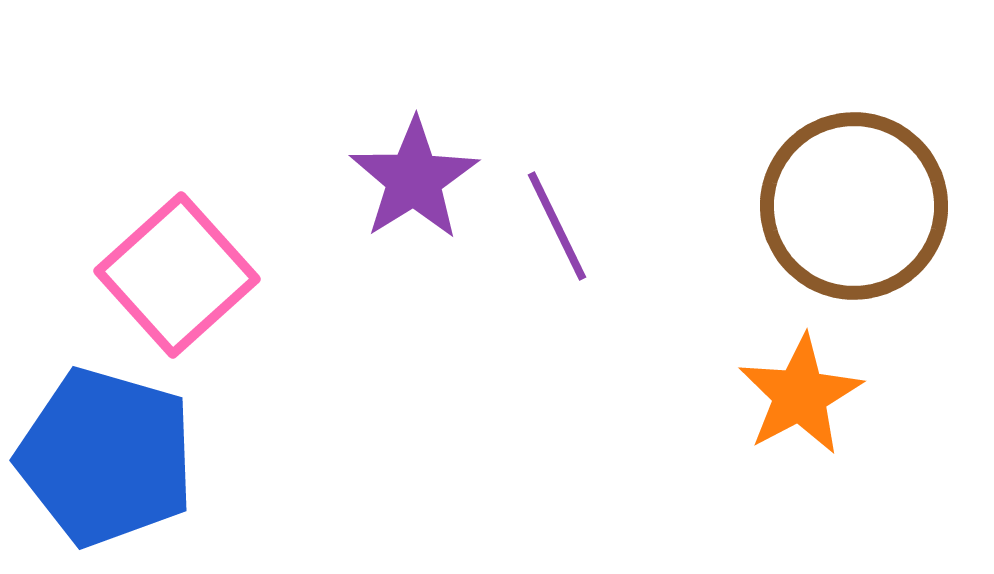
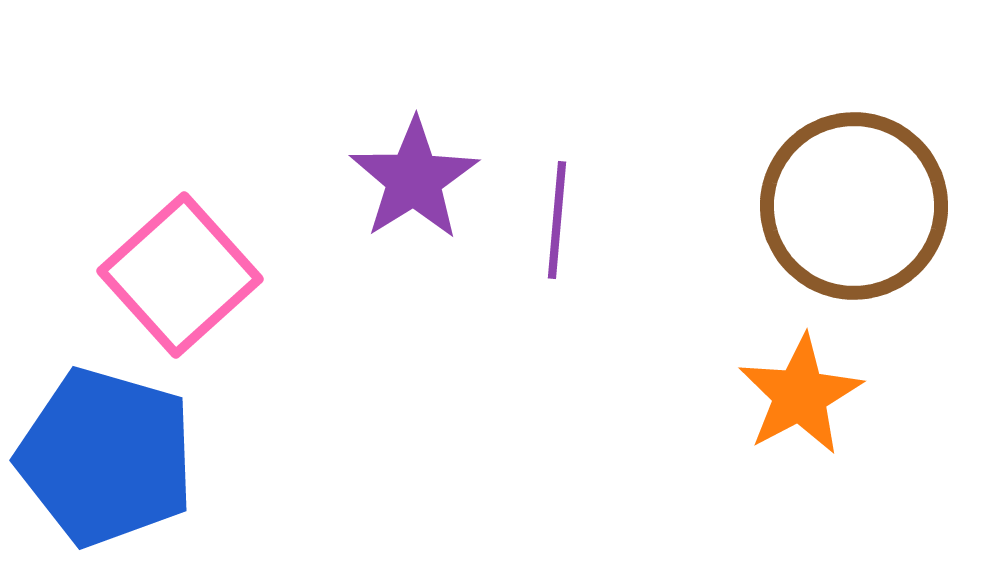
purple line: moved 6 px up; rotated 31 degrees clockwise
pink square: moved 3 px right
